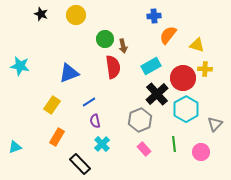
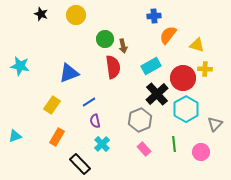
cyan triangle: moved 11 px up
